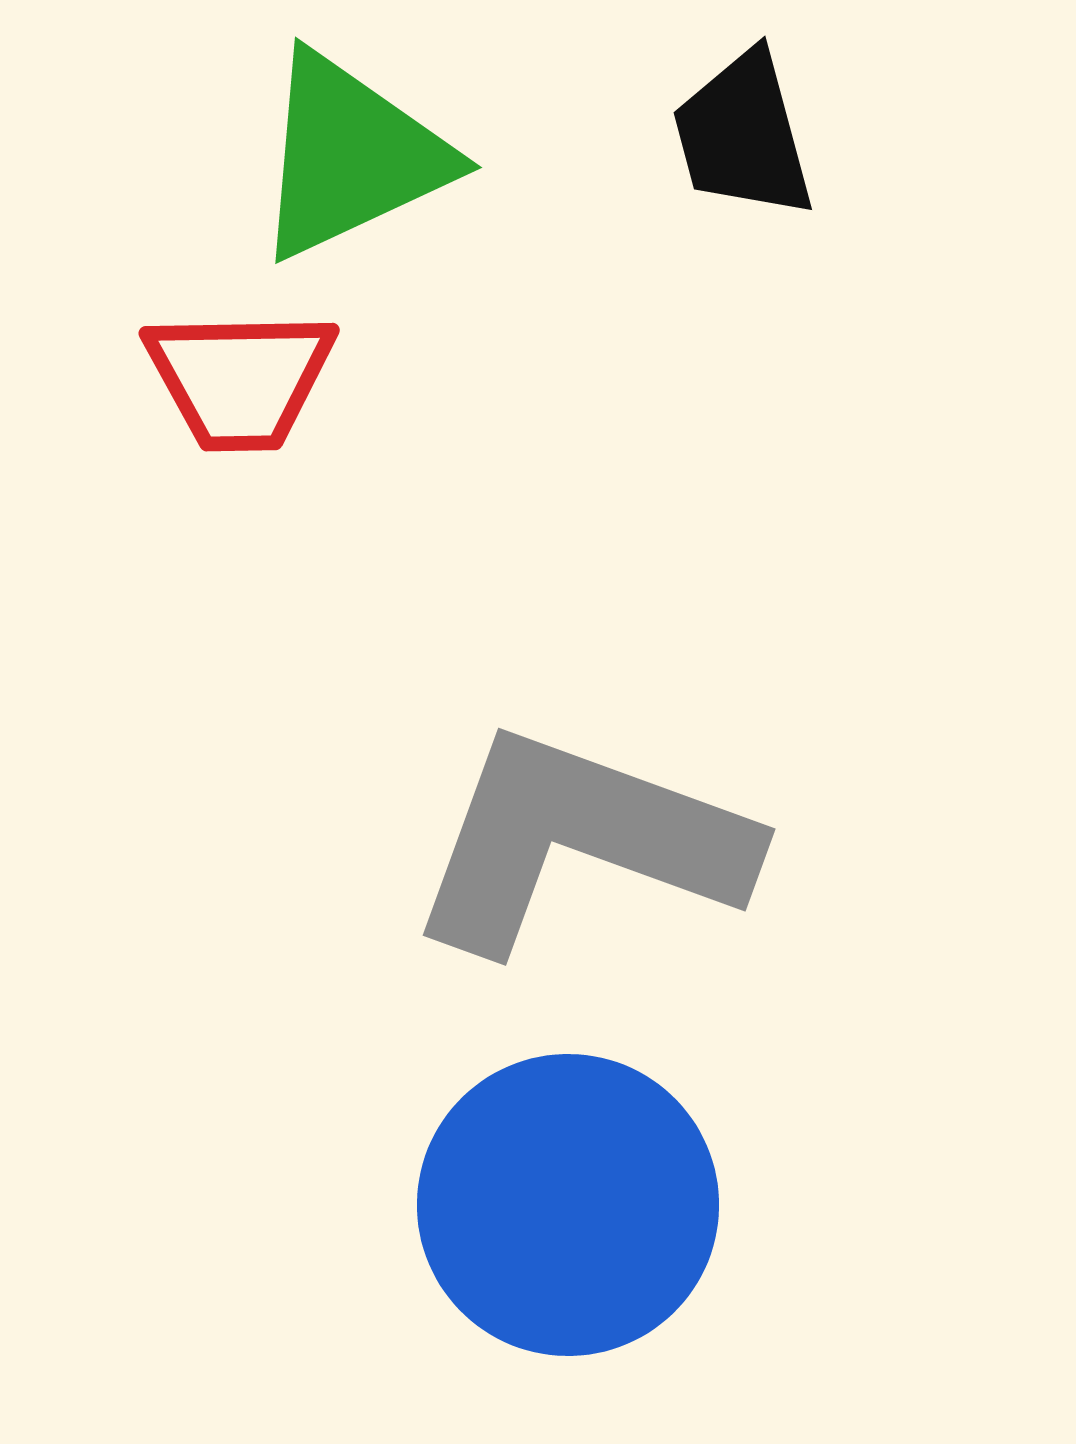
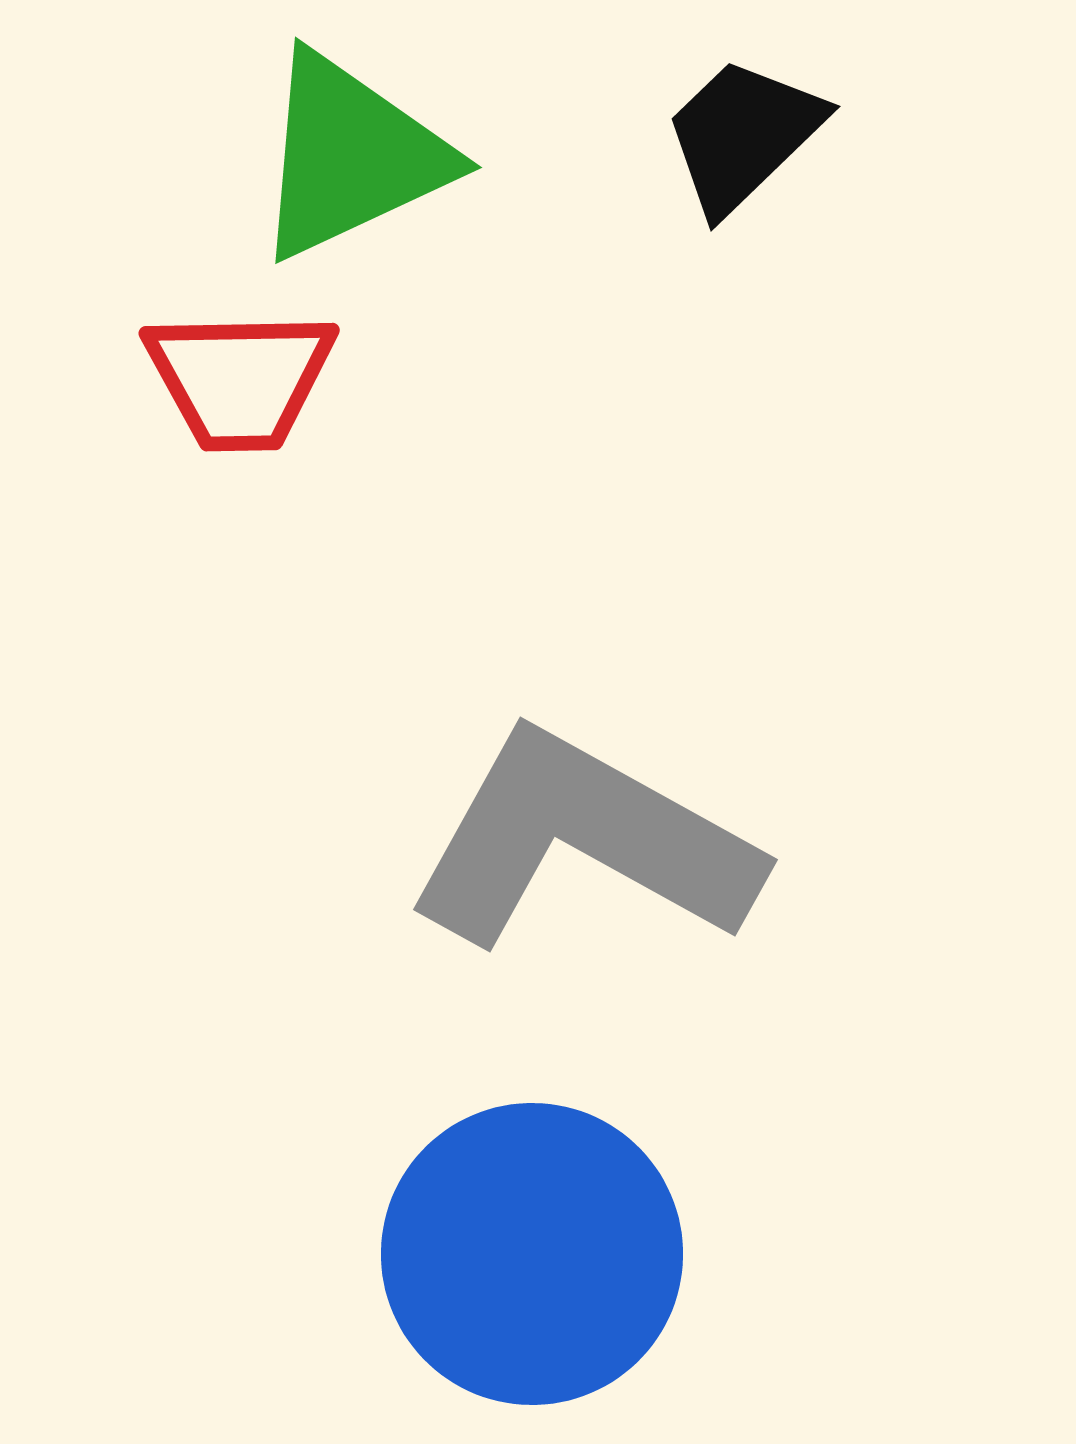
black trapezoid: rotated 61 degrees clockwise
gray L-shape: moved 3 px right; rotated 9 degrees clockwise
blue circle: moved 36 px left, 49 px down
